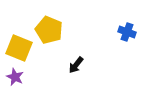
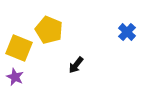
blue cross: rotated 24 degrees clockwise
